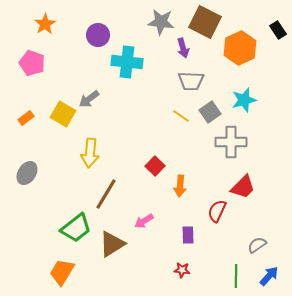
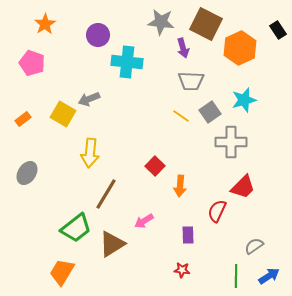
brown square: moved 1 px right, 2 px down
gray arrow: rotated 15 degrees clockwise
orange rectangle: moved 3 px left, 1 px down
gray semicircle: moved 3 px left, 1 px down
blue arrow: rotated 15 degrees clockwise
